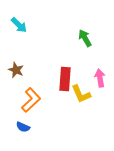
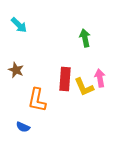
green arrow: rotated 18 degrees clockwise
yellow L-shape: moved 3 px right, 7 px up
orange L-shape: moved 6 px right; rotated 145 degrees clockwise
